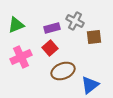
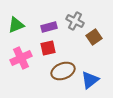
purple rectangle: moved 3 px left, 1 px up
brown square: rotated 28 degrees counterclockwise
red square: moved 2 px left; rotated 28 degrees clockwise
pink cross: moved 1 px down
blue triangle: moved 5 px up
